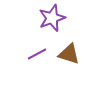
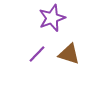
purple line: rotated 18 degrees counterclockwise
